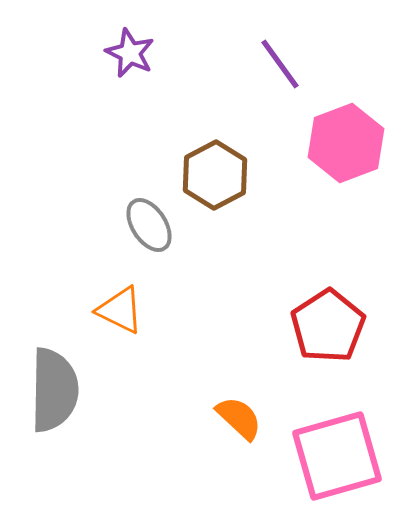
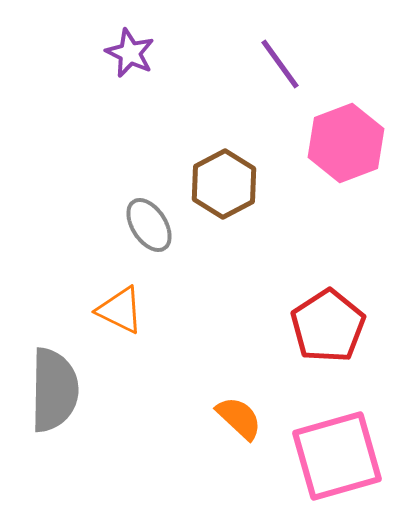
brown hexagon: moved 9 px right, 9 px down
